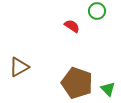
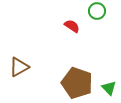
green triangle: moved 1 px right, 1 px up
